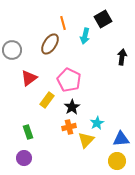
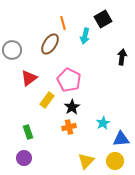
cyan star: moved 6 px right
yellow triangle: moved 21 px down
yellow circle: moved 2 px left
